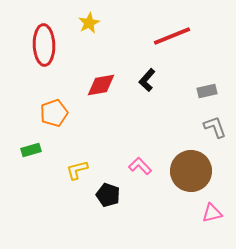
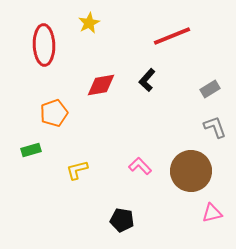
gray rectangle: moved 3 px right, 2 px up; rotated 18 degrees counterclockwise
black pentagon: moved 14 px right, 25 px down; rotated 10 degrees counterclockwise
